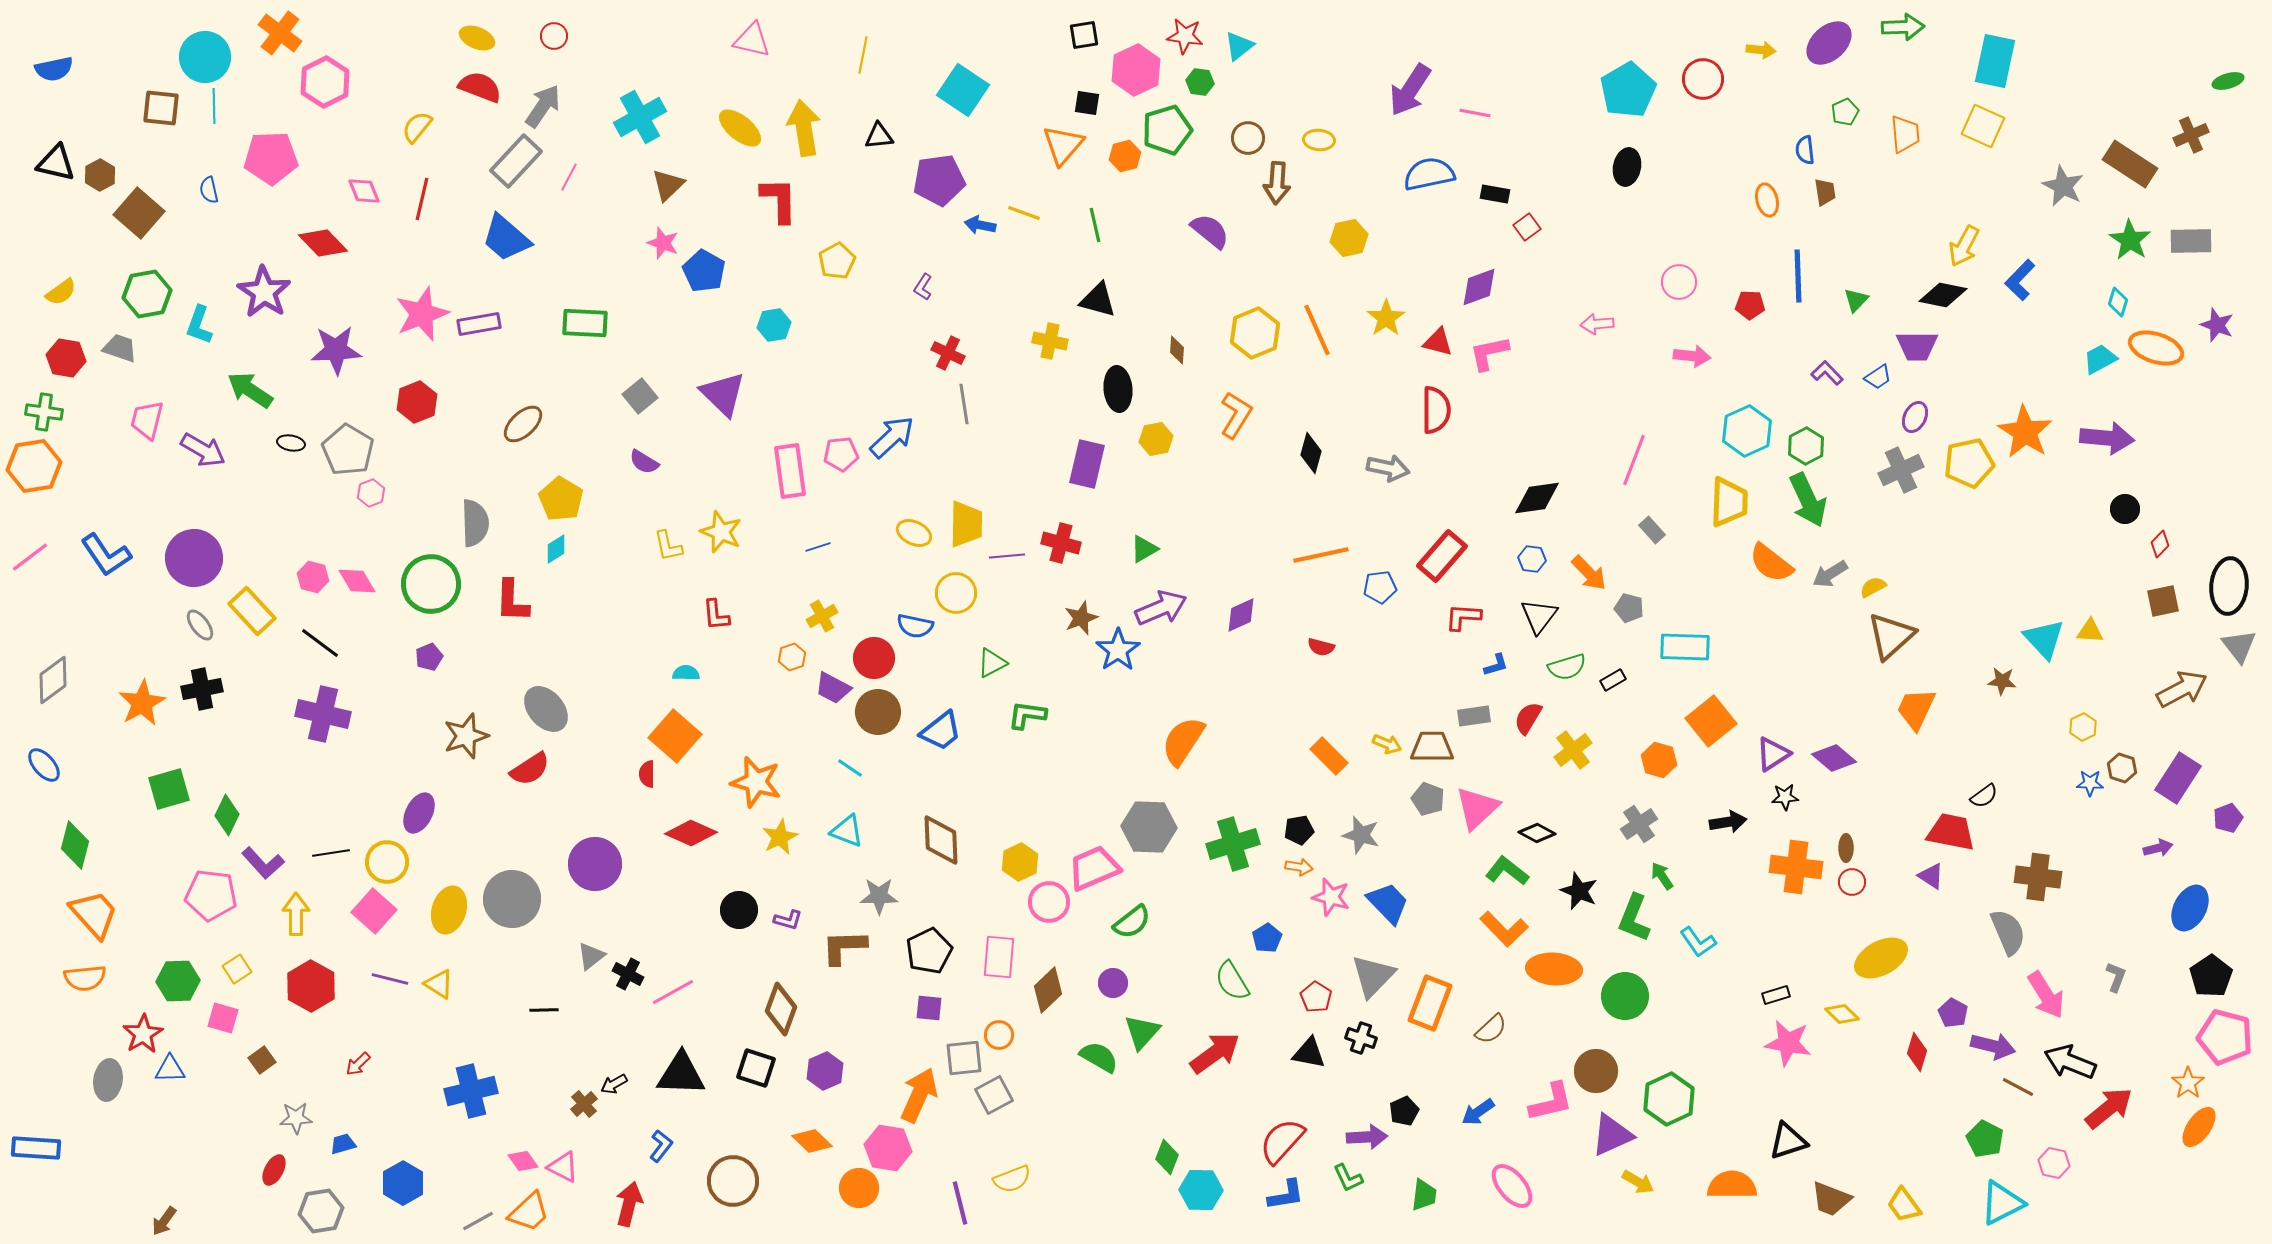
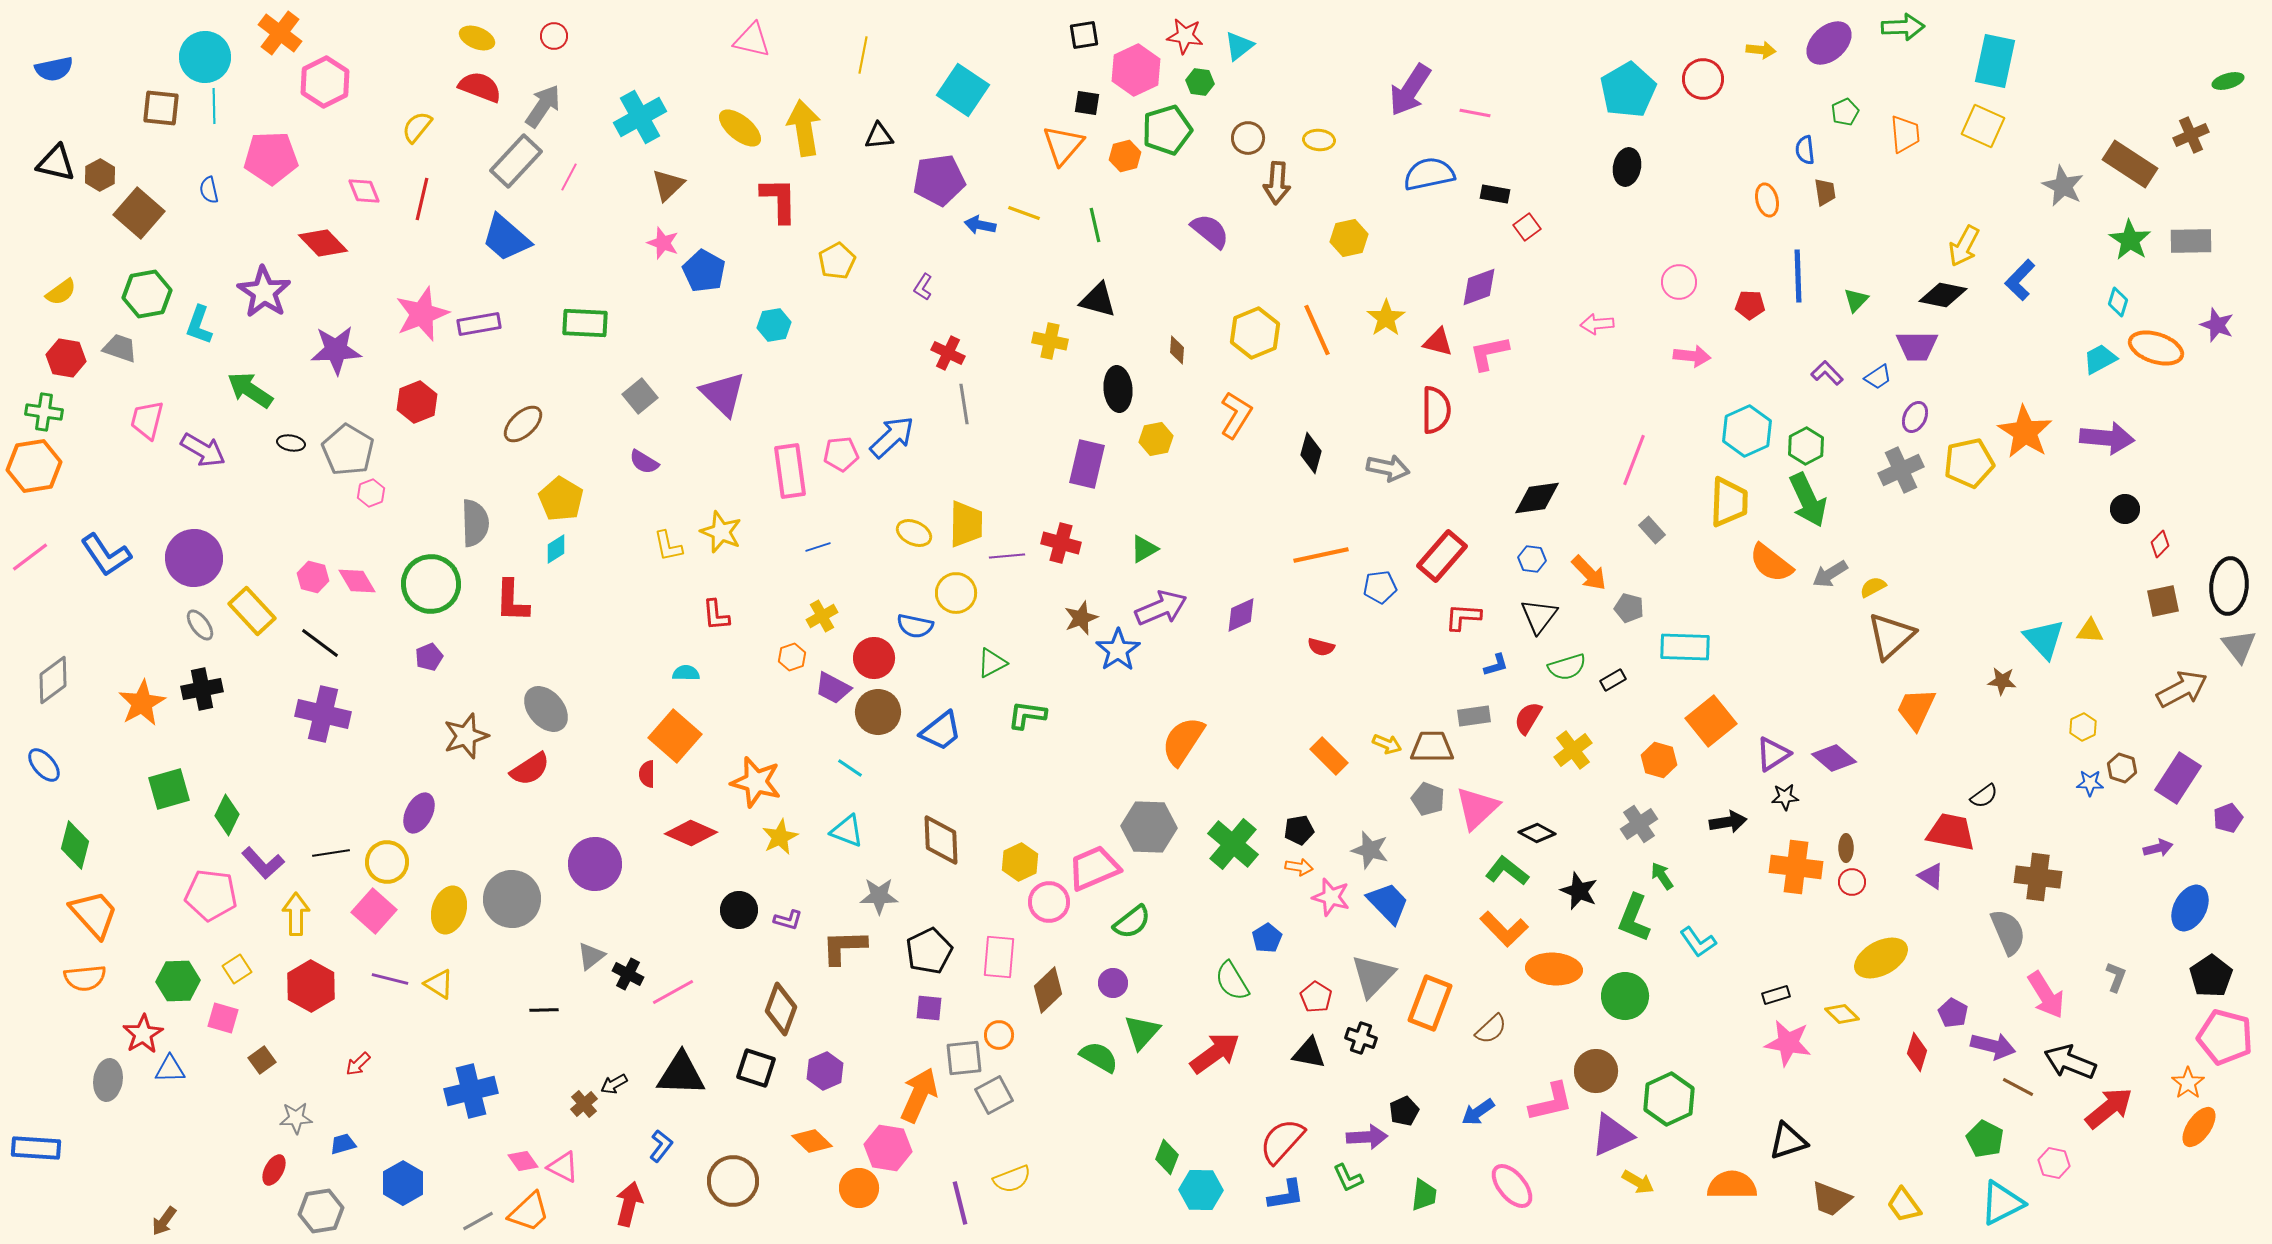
gray star at (1361, 835): moved 9 px right, 15 px down
green cross at (1233, 844): rotated 33 degrees counterclockwise
